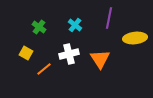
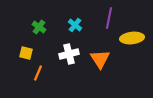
yellow ellipse: moved 3 px left
yellow square: rotated 16 degrees counterclockwise
orange line: moved 6 px left, 4 px down; rotated 28 degrees counterclockwise
